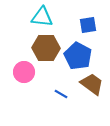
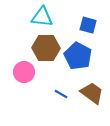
blue square: rotated 24 degrees clockwise
brown trapezoid: moved 9 px down
